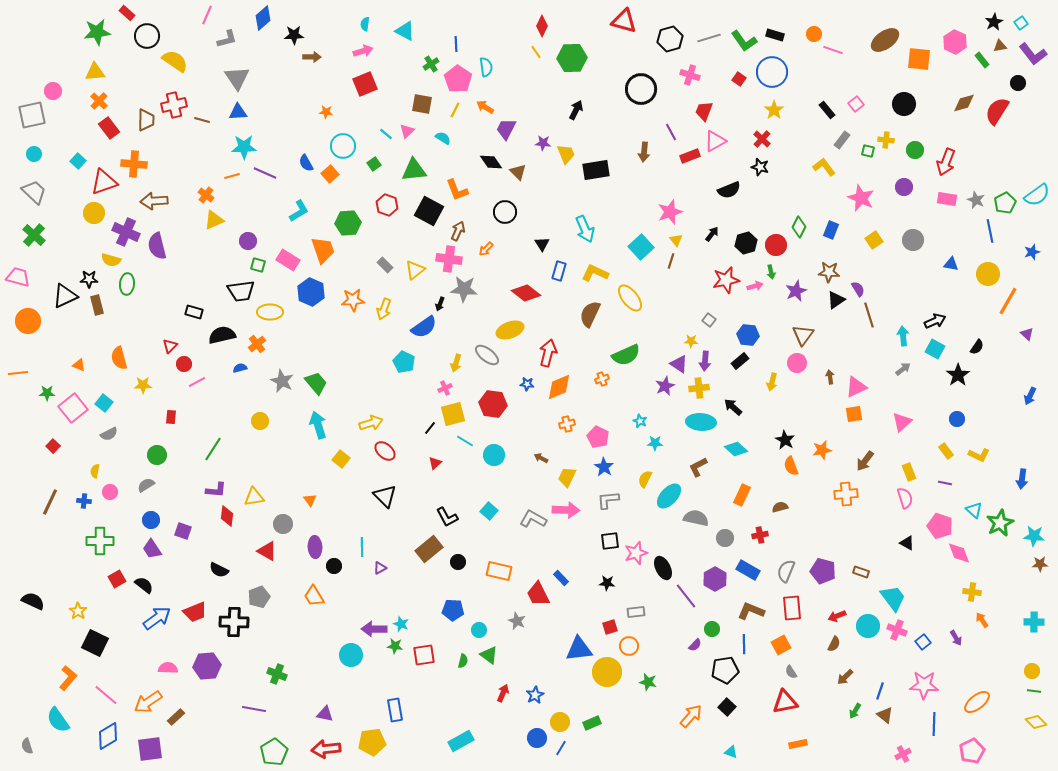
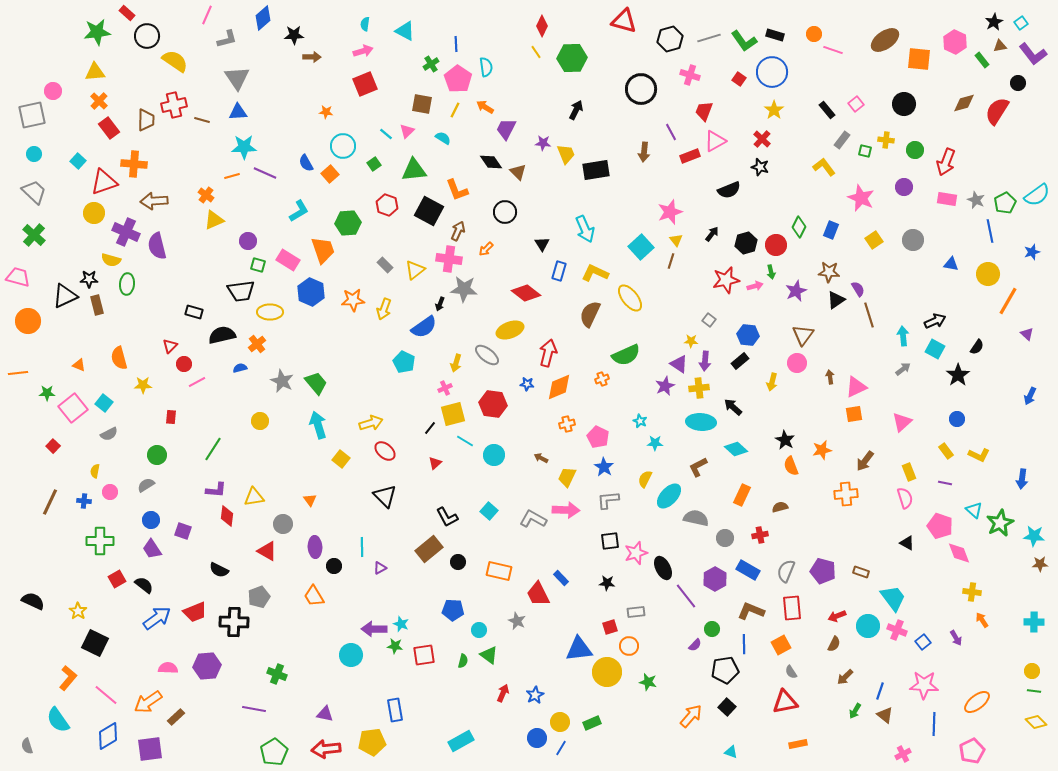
green square at (868, 151): moved 3 px left
